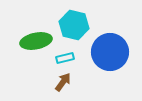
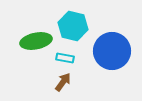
cyan hexagon: moved 1 px left, 1 px down
blue circle: moved 2 px right, 1 px up
cyan rectangle: rotated 24 degrees clockwise
